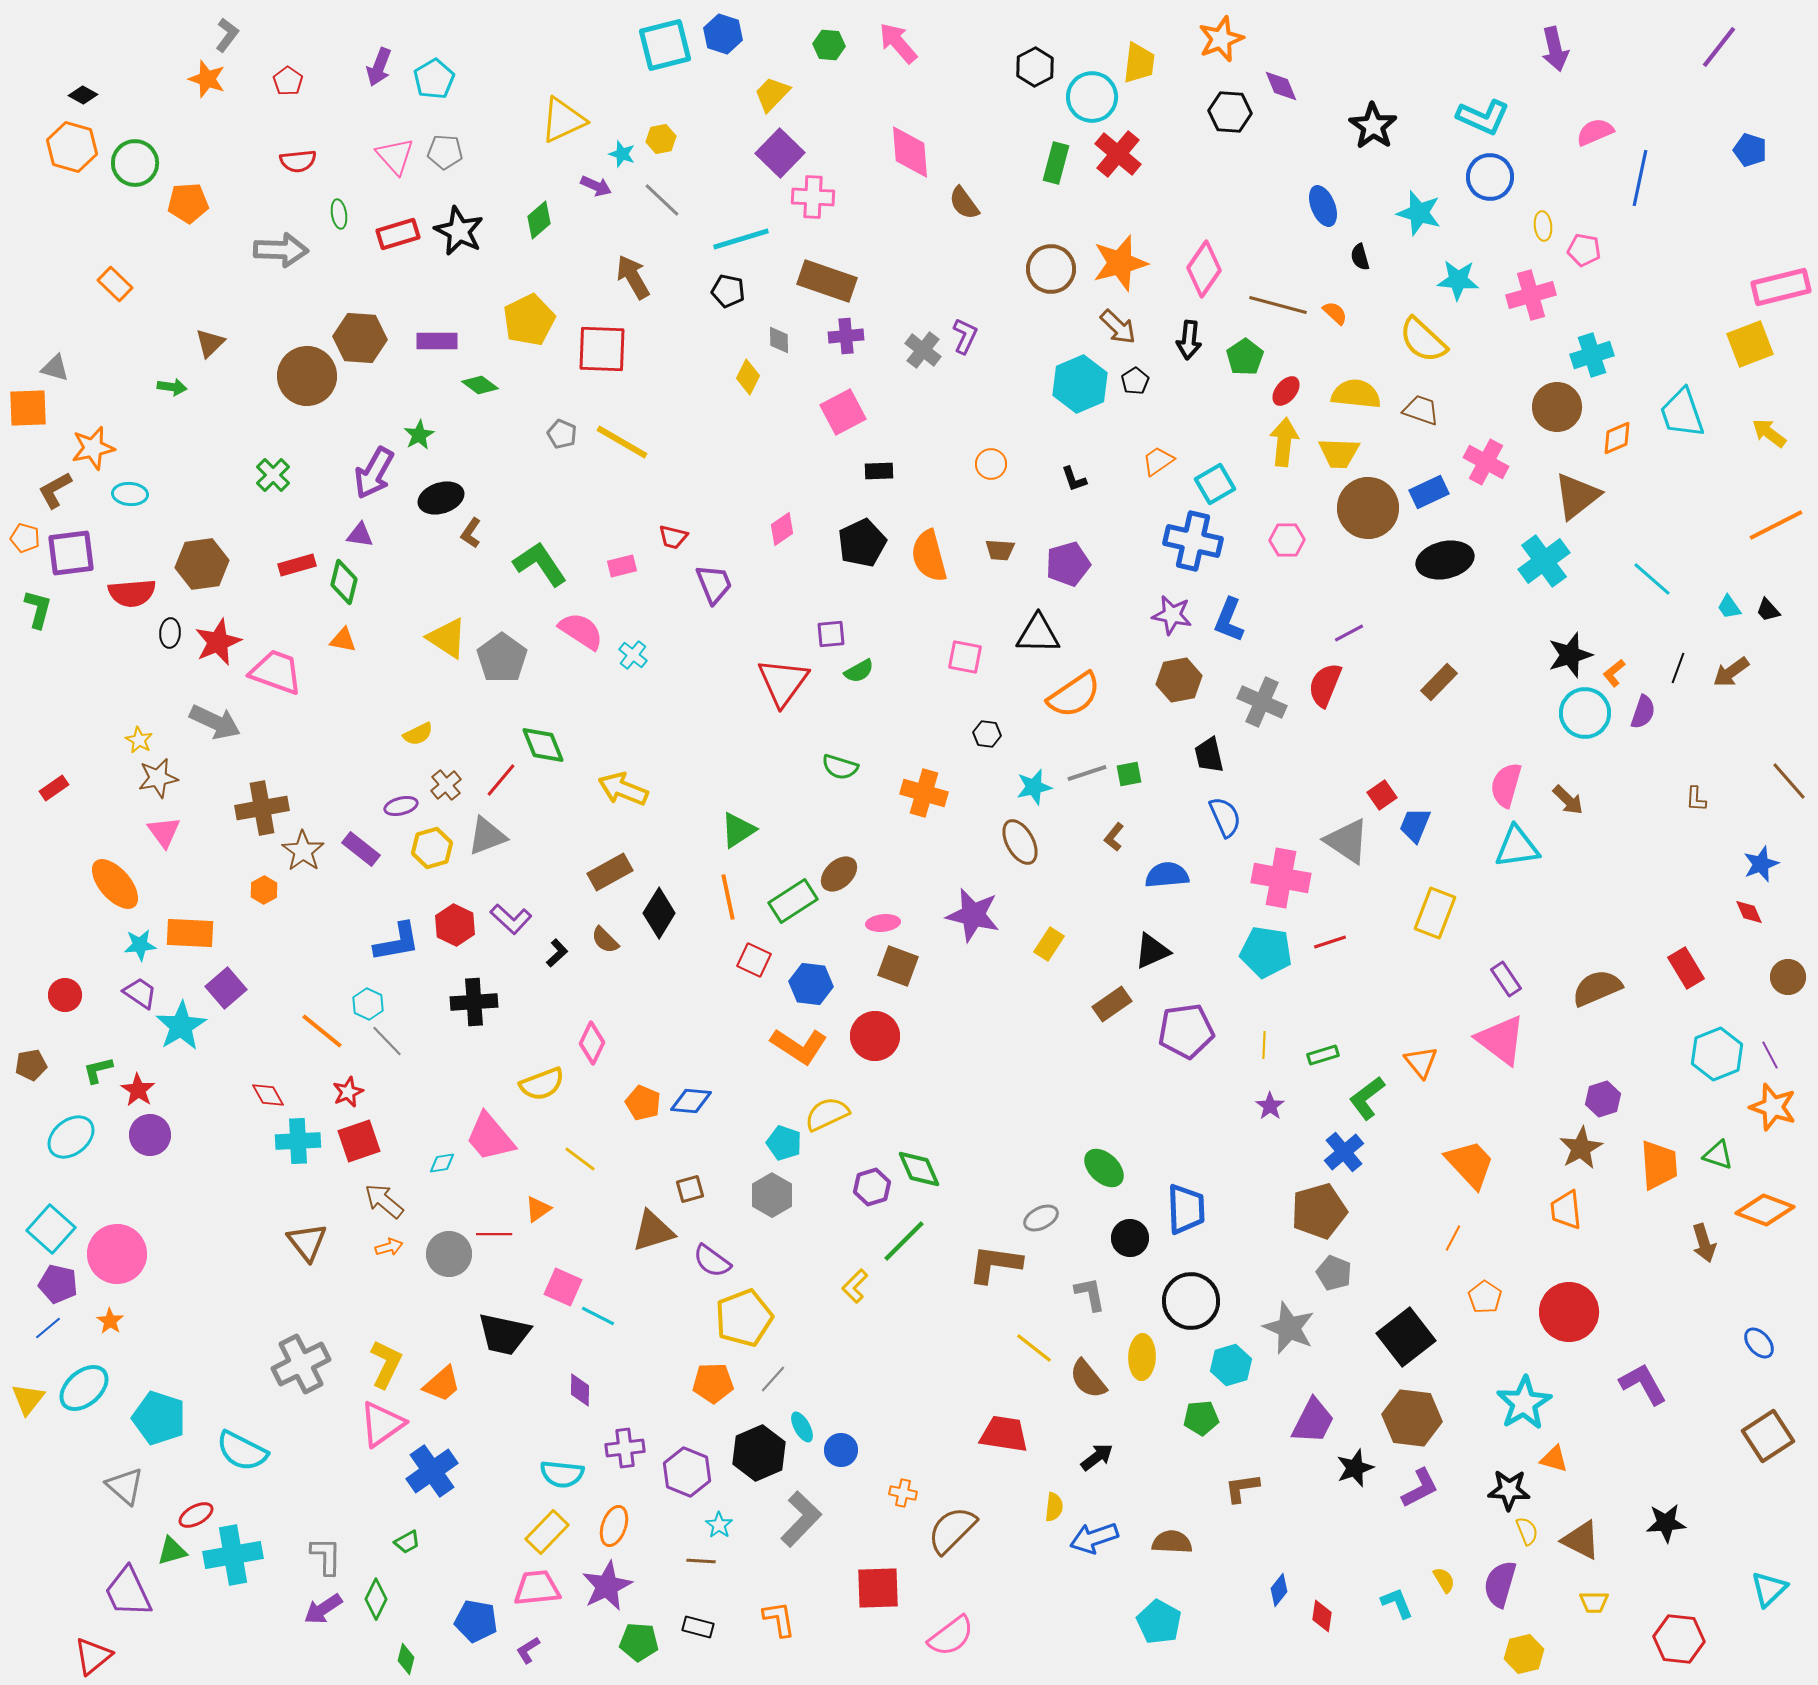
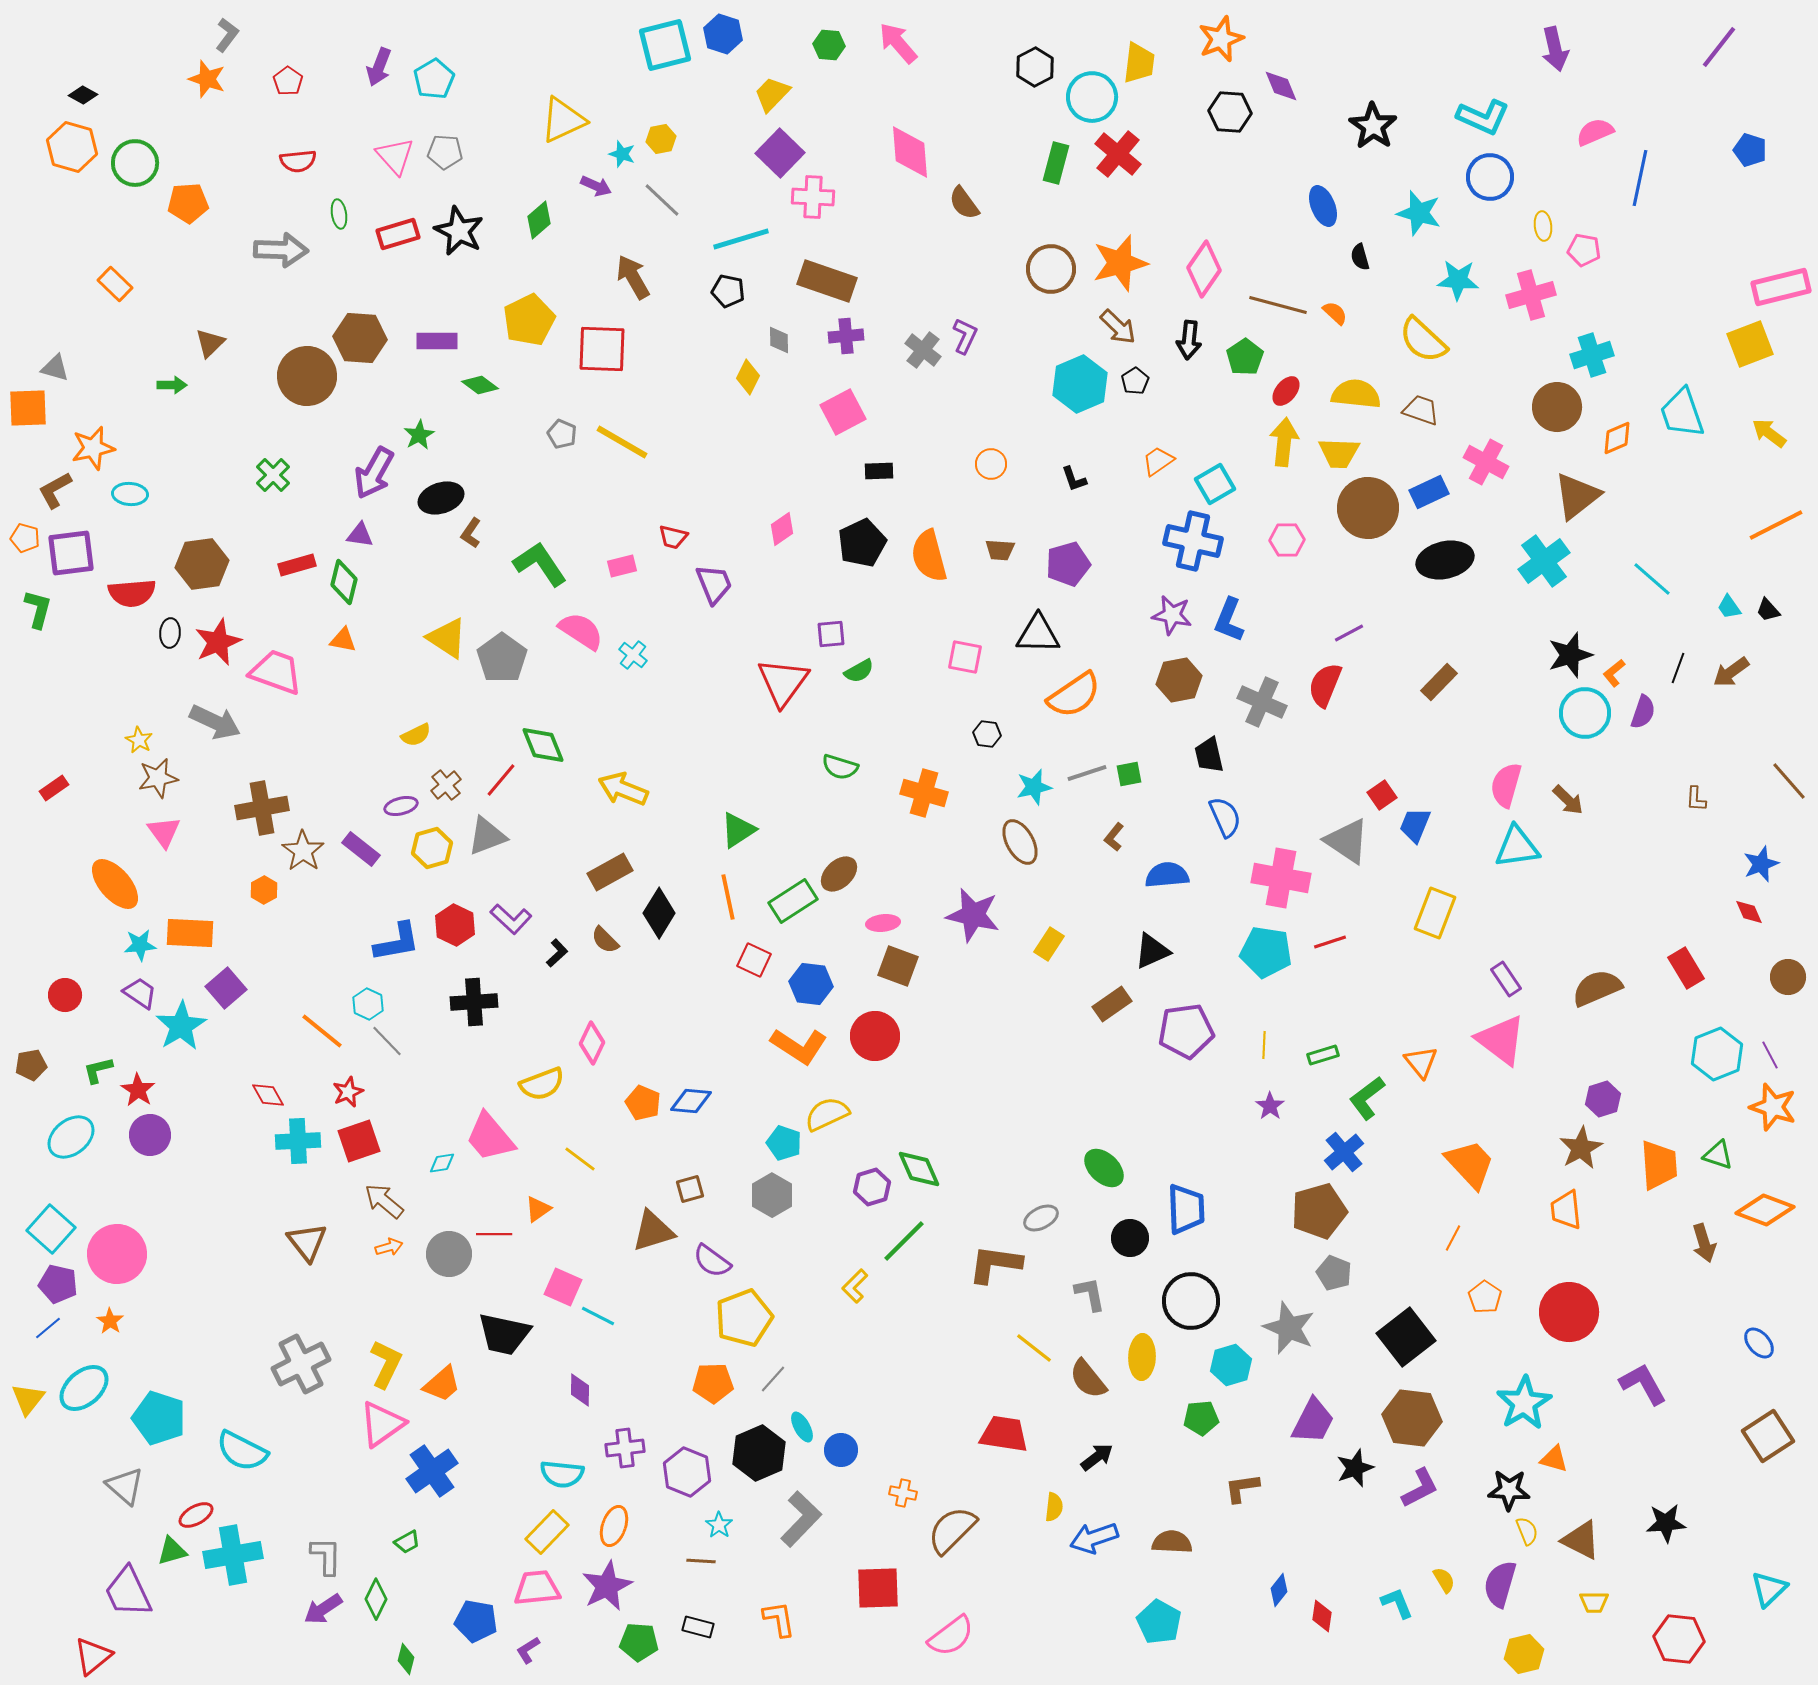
green arrow at (172, 387): moved 2 px up; rotated 8 degrees counterclockwise
yellow semicircle at (418, 734): moved 2 px left, 1 px down
